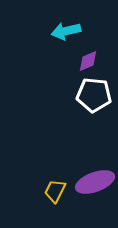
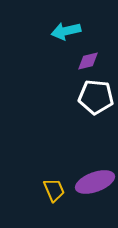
purple diamond: rotated 10 degrees clockwise
white pentagon: moved 2 px right, 2 px down
yellow trapezoid: moved 1 px left, 1 px up; rotated 130 degrees clockwise
